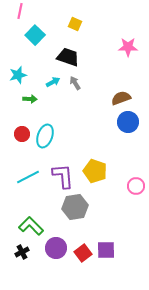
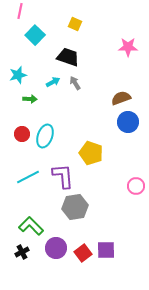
yellow pentagon: moved 4 px left, 18 px up
